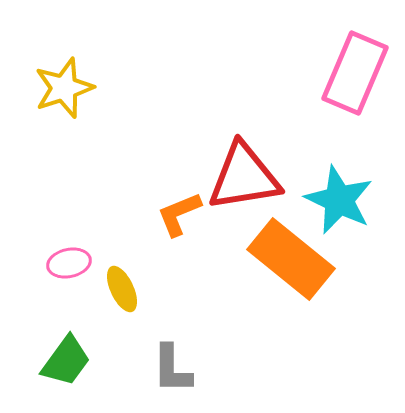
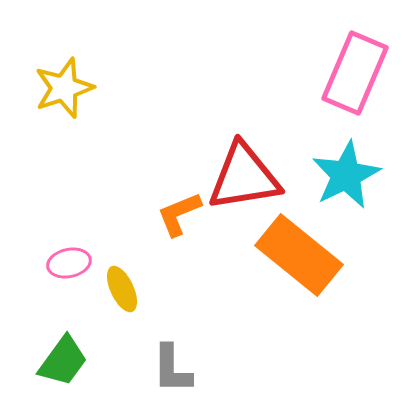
cyan star: moved 7 px right, 25 px up; rotated 20 degrees clockwise
orange rectangle: moved 8 px right, 4 px up
green trapezoid: moved 3 px left
